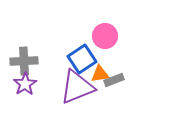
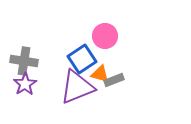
gray cross: rotated 12 degrees clockwise
orange triangle: rotated 24 degrees clockwise
